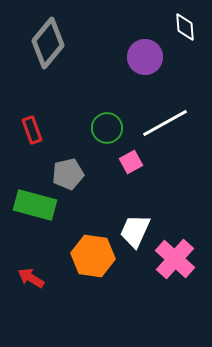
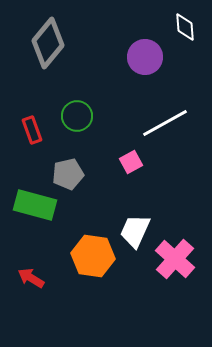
green circle: moved 30 px left, 12 px up
